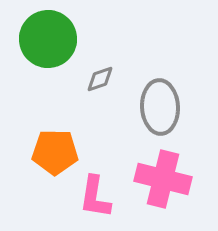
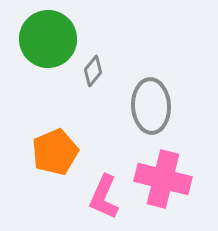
gray diamond: moved 7 px left, 8 px up; rotated 32 degrees counterclockwise
gray ellipse: moved 9 px left, 1 px up
orange pentagon: rotated 24 degrees counterclockwise
pink L-shape: moved 9 px right; rotated 15 degrees clockwise
